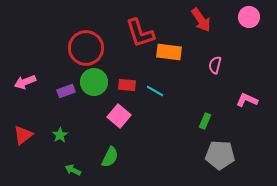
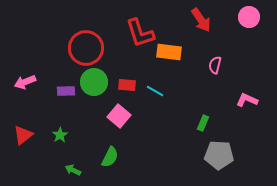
purple rectangle: rotated 18 degrees clockwise
green rectangle: moved 2 px left, 2 px down
gray pentagon: moved 1 px left
